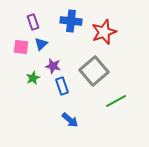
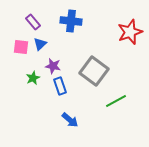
purple rectangle: rotated 21 degrees counterclockwise
red star: moved 26 px right
blue triangle: moved 1 px left
gray square: rotated 12 degrees counterclockwise
blue rectangle: moved 2 px left
